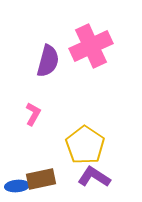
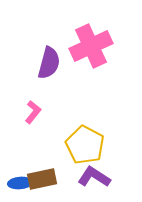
purple semicircle: moved 1 px right, 2 px down
pink L-shape: moved 2 px up; rotated 10 degrees clockwise
yellow pentagon: rotated 6 degrees counterclockwise
brown rectangle: moved 1 px right
blue ellipse: moved 3 px right, 3 px up
